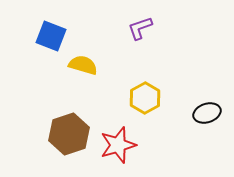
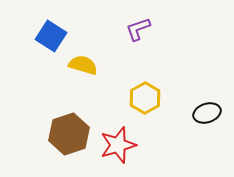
purple L-shape: moved 2 px left, 1 px down
blue square: rotated 12 degrees clockwise
